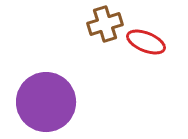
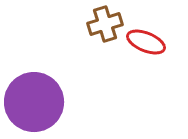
purple circle: moved 12 px left
